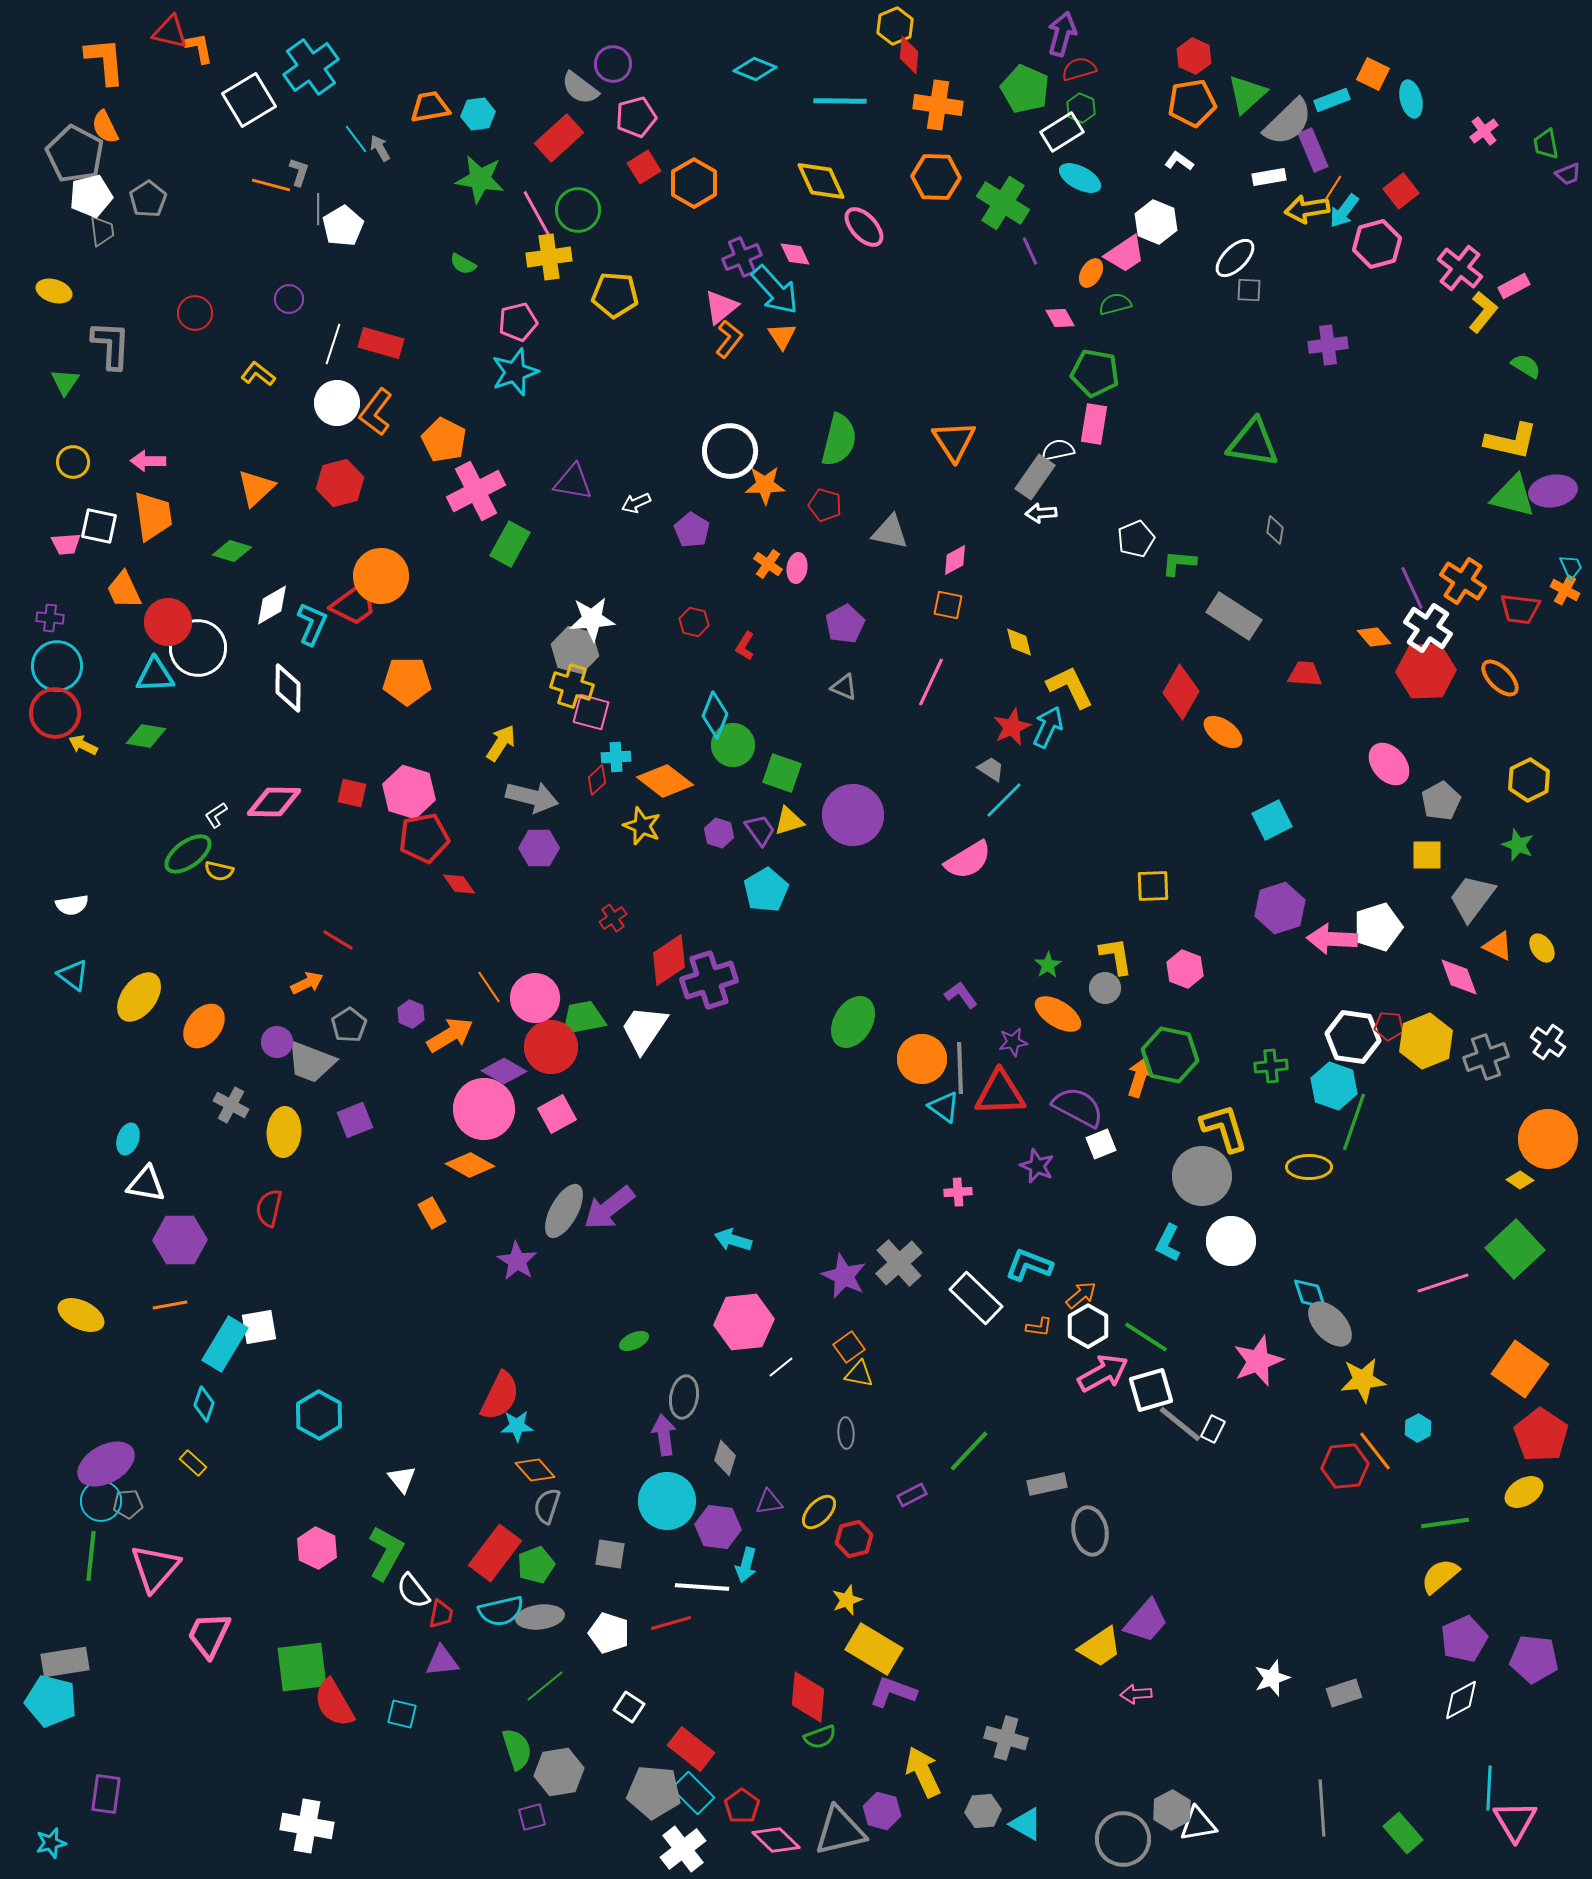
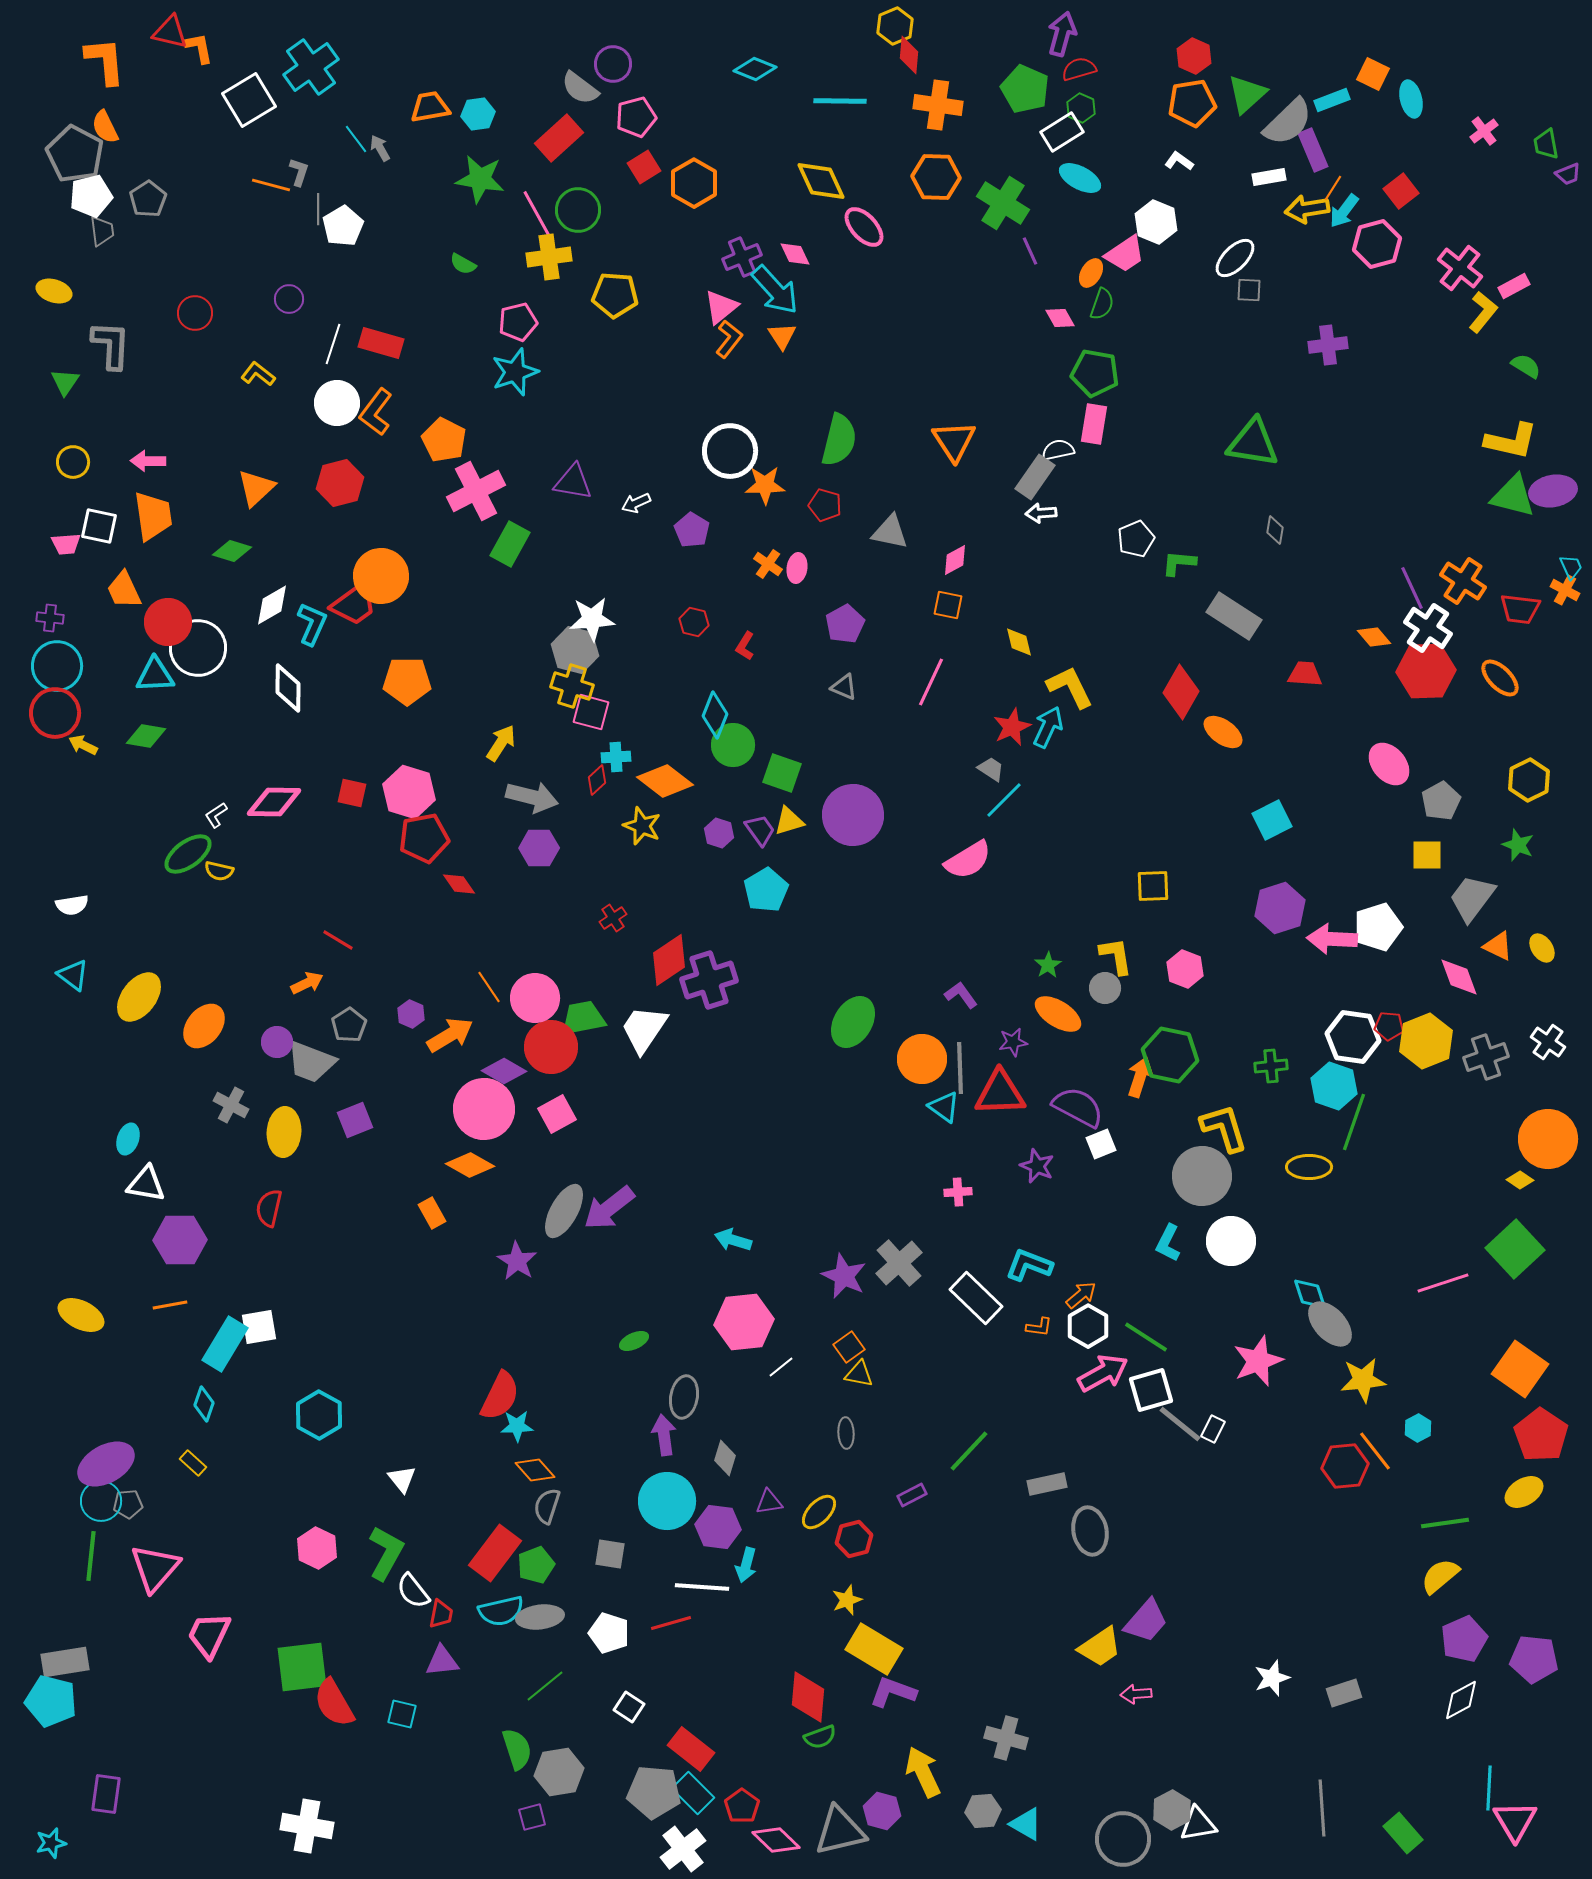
green semicircle at (1115, 304): moved 13 px left; rotated 124 degrees clockwise
